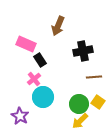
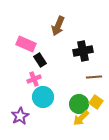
pink cross: rotated 16 degrees clockwise
yellow square: moved 2 px left
purple star: rotated 12 degrees clockwise
yellow arrow: moved 1 px right, 3 px up
